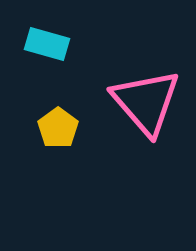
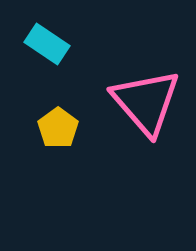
cyan rectangle: rotated 18 degrees clockwise
